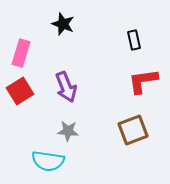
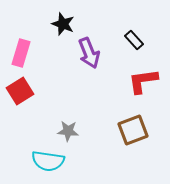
black rectangle: rotated 30 degrees counterclockwise
purple arrow: moved 23 px right, 34 px up
